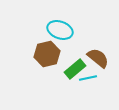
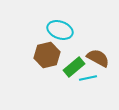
brown hexagon: moved 1 px down
brown semicircle: rotated 10 degrees counterclockwise
green rectangle: moved 1 px left, 2 px up
